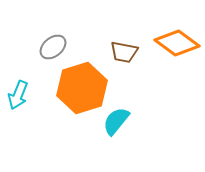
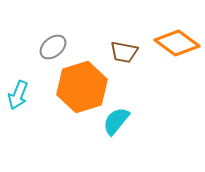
orange hexagon: moved 1 px up
